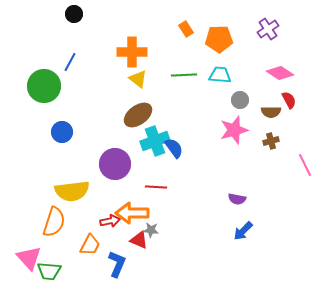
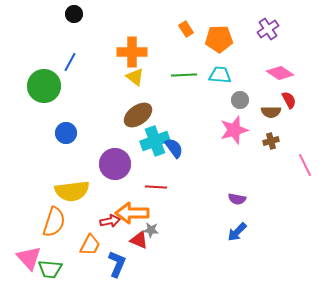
yellow triangle: moved 3 px left, 2 px up
blue circle: moved 4 px right, 1 px down
blue arrow: moved 6 px left, 1 px down
green trapezoid: moved 1 px right, 2 px up
